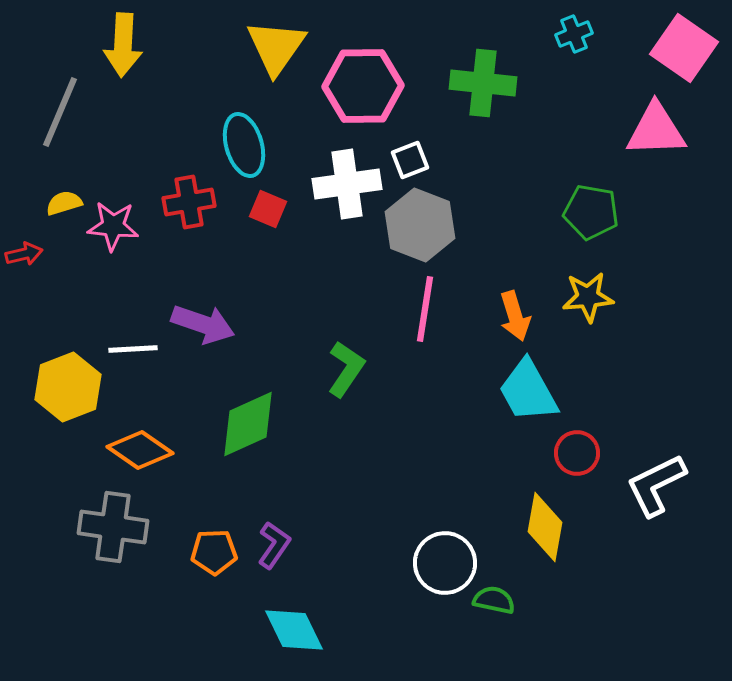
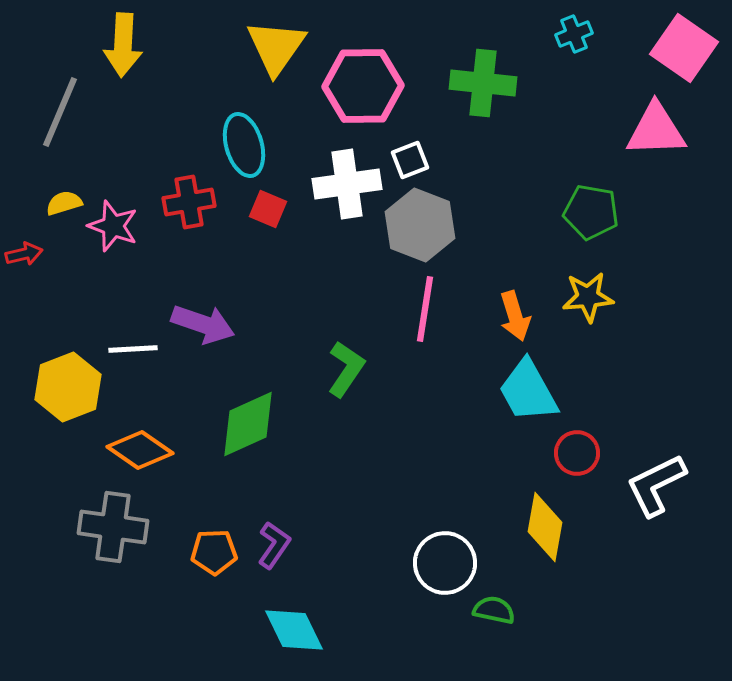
pink star: rotated 15 degrees clockwise
green semicircle: moved 10 px down
